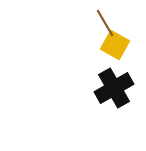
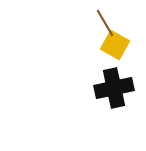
black cross: rotated 18 degrees clockwise
